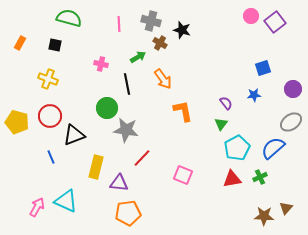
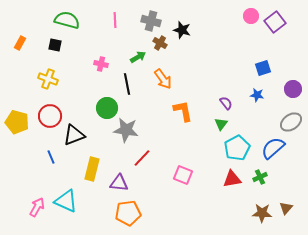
green semicircle: moved 2 px left, 2 px down
pink line: moved 4 px left, 4 px up
blue star: moved 3 px right; rotated 16 degrees clockwise
yellow rectangle: moved 4 px left, 2 px down
brown star: moved 2 px left, 3 px up
